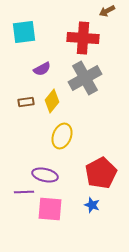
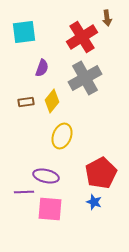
brown arrow: moved 7 px down; rotated 70 degrees counterclockwise
red cross: moved 1 px left, 1 px up; rotated 36 degrees counterclockwise
purple semicircle: moved 1 px up; rotated 42 degrees counterclockwise
purple ellipse: moved 1 px right, 1 px down
blue star: moved 2 px right, 3 px up
